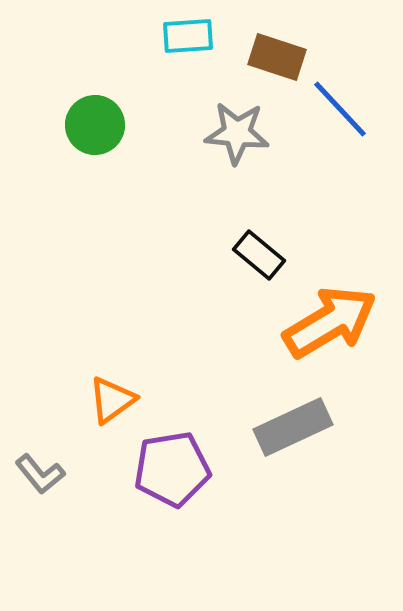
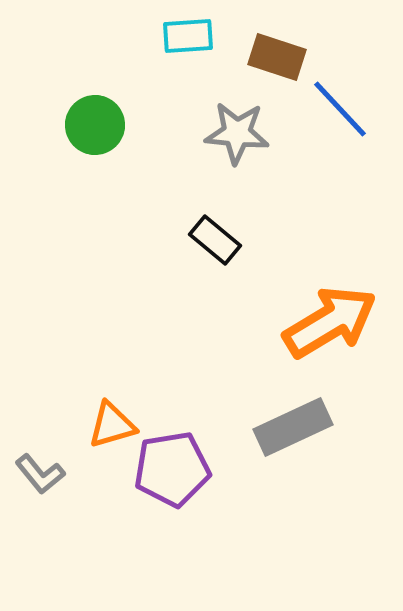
black rectangle: moved 44 px left, 15 px up
orange triangle: moved 25 px down; rotated 20 degrees clockwise
